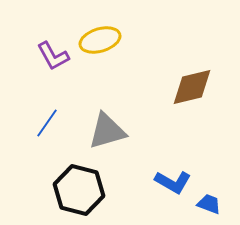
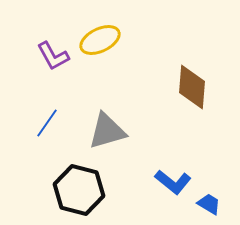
yellow ellipse: rotated 9 degrees counterclockwise
brown diamond: rotated 72 degrees counterclockwise
blue L-shape: rotated 9 degrees clockwise
blue trapezoid: rotated 10 degrees clockwise
